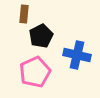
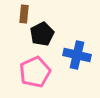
black pentagon: moved 1 px right, 2 px up
